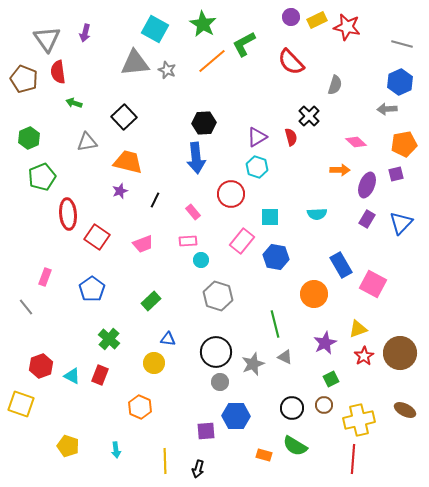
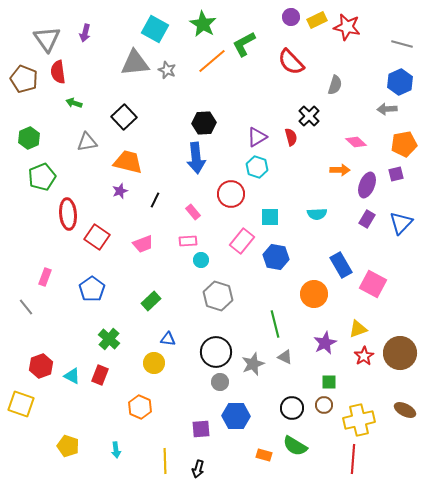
green square at (331, 379): moved 2 px left, 3 px down; rotated 28 degrees clockwise
purple square at (206, 431): moved 5 px left, 2 px up
